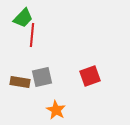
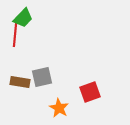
red line: moved 17 px left
red square: moved 16 px down
orange star: moved 3 px right, 2 px up
